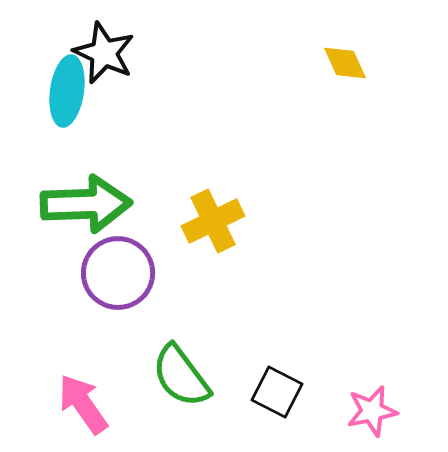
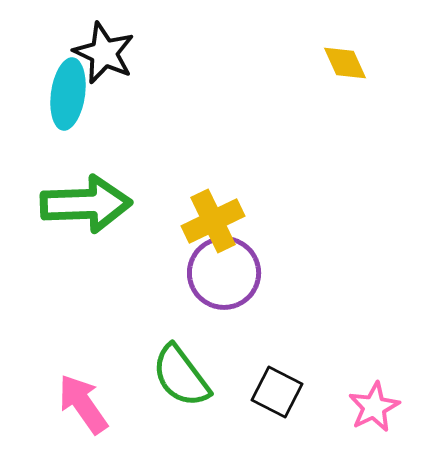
cyan ellipse: moved 1 px right, 3 px down
purple circle: moved 106 px right
pink star: moved 2 px right, 4 px up; rotated 15 degrees counterclockwise
